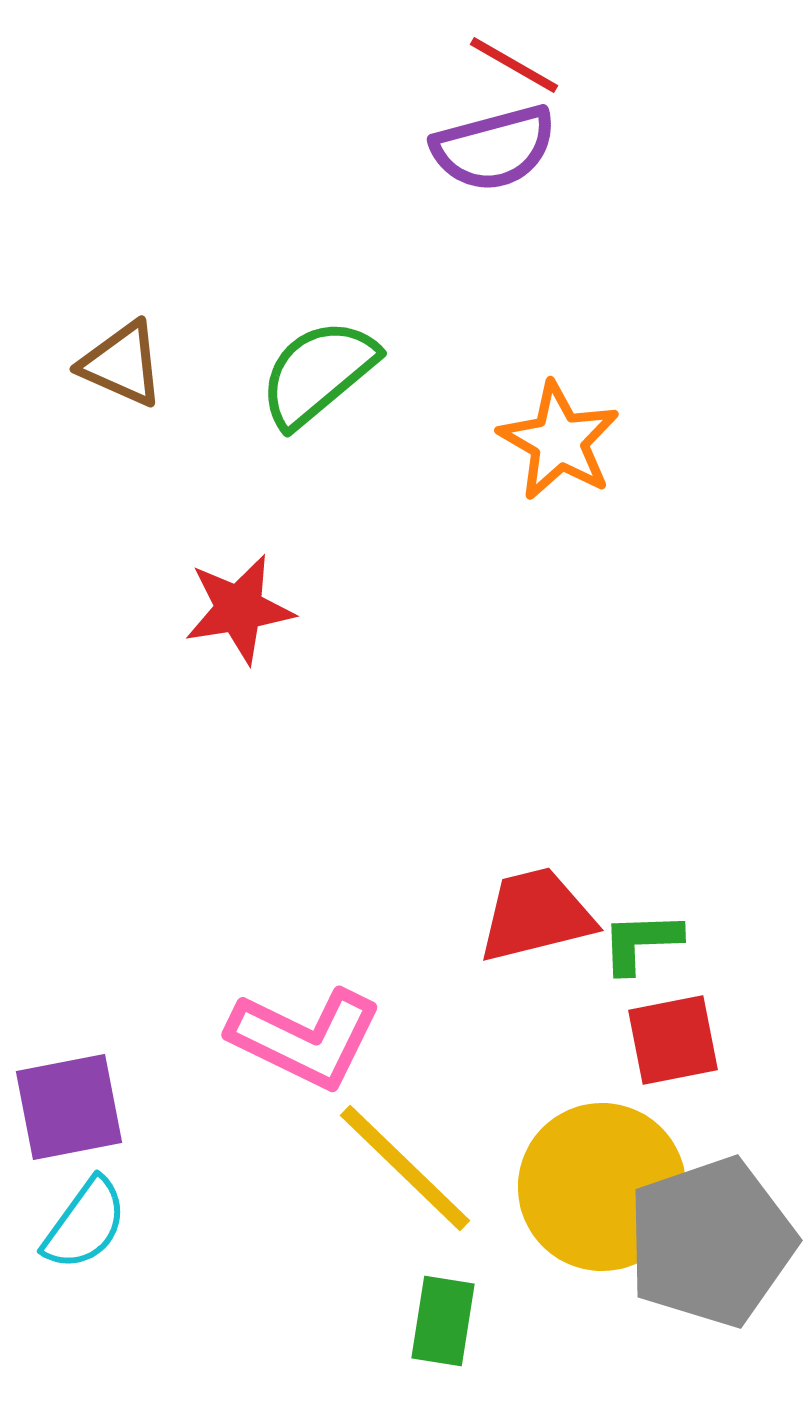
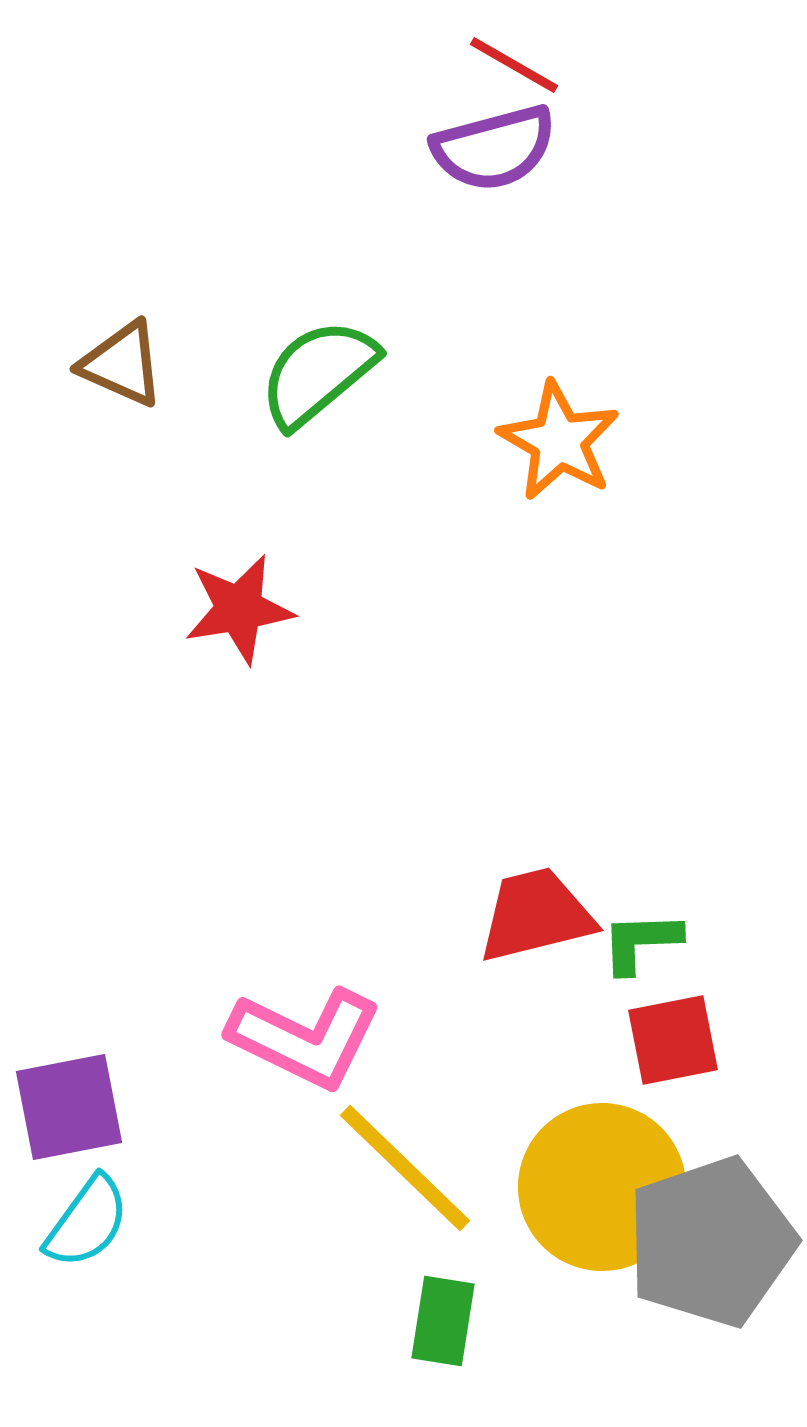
cyan semicircle: moved 2 px right, 2 px up
